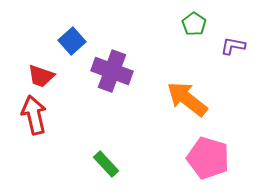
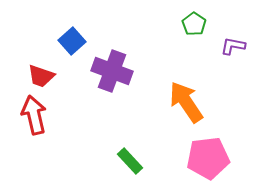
orange arrow: moved 1 px left, 3 px down; rotated 18 degrees clockwise
pink pentagon: rotated 24 degrees counterclockwise
green rectangle: moved 24 px right, 3 px up
